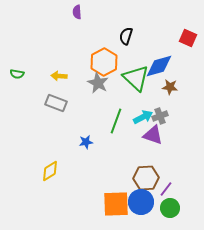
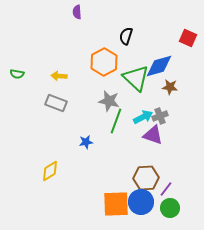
gray star: moved 11 px right, 18 px down; rotated 15 degrees counterclockwise
